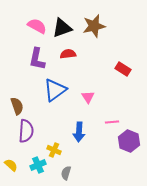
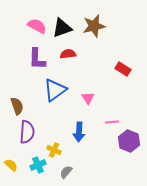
purple L-shape: rotated 10 degrees counterclockwise
pink triangle: moved 1 px down
purple semicircle: moved 1 px right, 1 px down
gray semicircle: moved 1 px up; rotated 24 degrees clockwise
